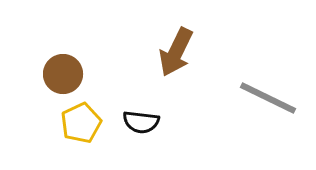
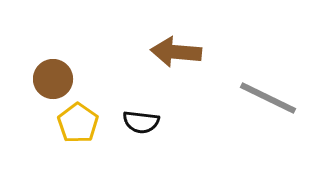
brown arrow: rotated 69 degrees clockwise
brown circle: moved 10 px left, 5 px down
yellow pentagon: moved 3 px left; rotated 12 degrees counterclockwise
